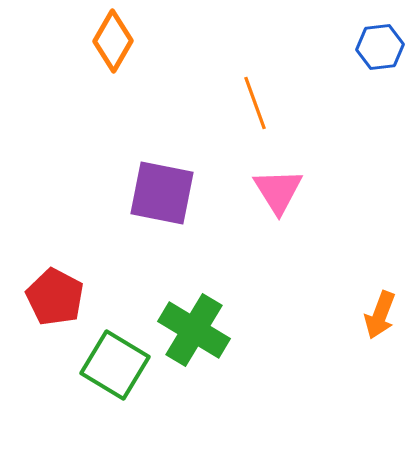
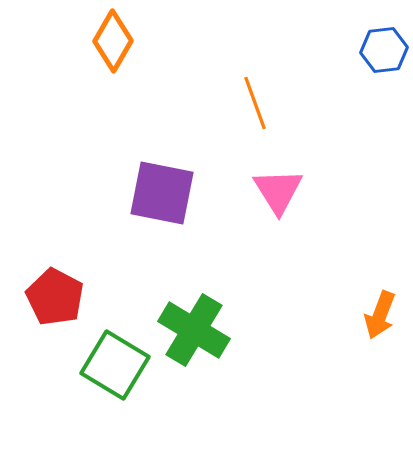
blue hexagon: moved 4 px right, 3 px down
